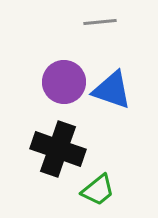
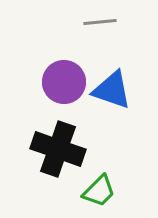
green trapezoid: moved 1 px right, 1 px down; rotated 6 degrees counterclockwise
